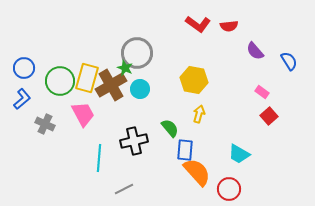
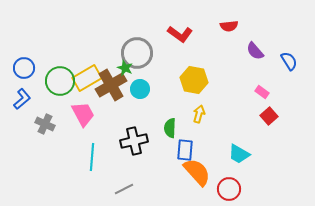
red L-shape: moved 18 px left, 10 px down
yellow rectangle: rotated 44 degrees clockwise
green semicircle: rotated 138 degrees counterclockwise
cyan line: moved 7 px left, 1 px up
